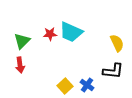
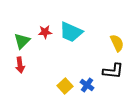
red star: moved 5 px left, 2 px up
